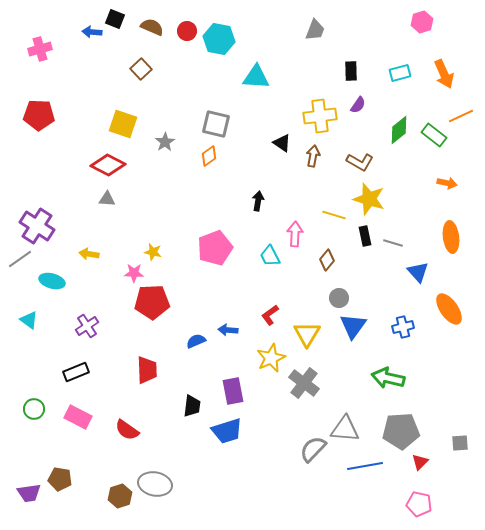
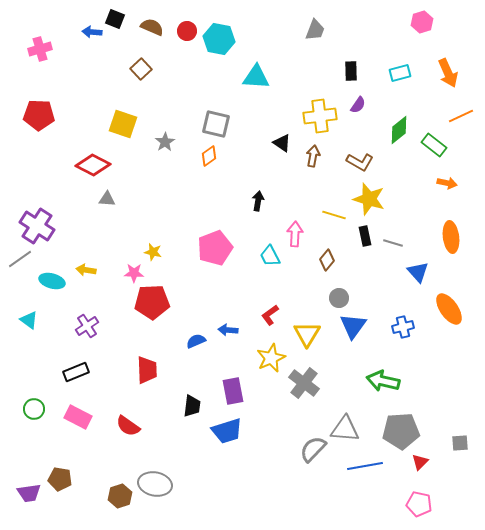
orange arrow at (444, 74): moved 4 px right, 1 px up
green rectangle at (434, 135): moved 10 px down
red diamond at (108, 165): moved 15 px left
yellow arrow at (89, 254): moved 3 px left, 16 px down
green arrow at (388, 378): moved 5 px left, 3 px down
red semicircle at (127, 430): moved 1 px right, 4 px up
